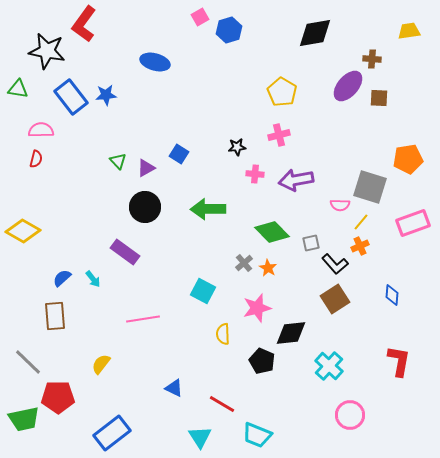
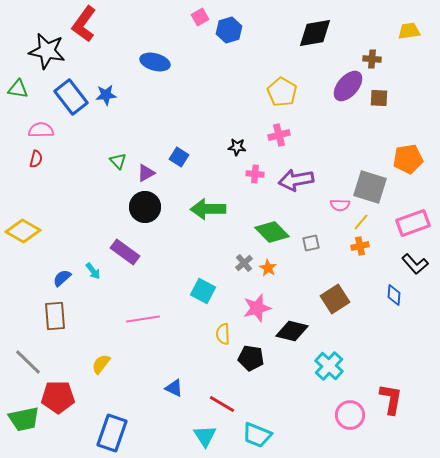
black star at (237, 147): rotated 12 degrees clockwise
blue square at (179, 154): moved 3 px down
purple triangle at (146, 168): moved 5 px down
orange cross at (360, 246): rotated 12 degrees clockwise
black L-shape at (335, 264): moved 80 px right
cyan arrow at (93, 279): moved 8 px up
blue diamond at (392, 295): moved 2 px right
black diamond at (291, 333): moved 1 px right, 2 px up; rotated 20 degrees clockwise
black pentagon at (262, 361): moved 11 px left, 3 px up; rotated 15 degrees counterclockwise
red L-shape at (399, 361): moved 8 px left, 38 px down
blue rectangle at (112, 433): rotated 33 degrees counterclockwise
cyan triangle at (200, 437): moved 5 px right, 1 px up
